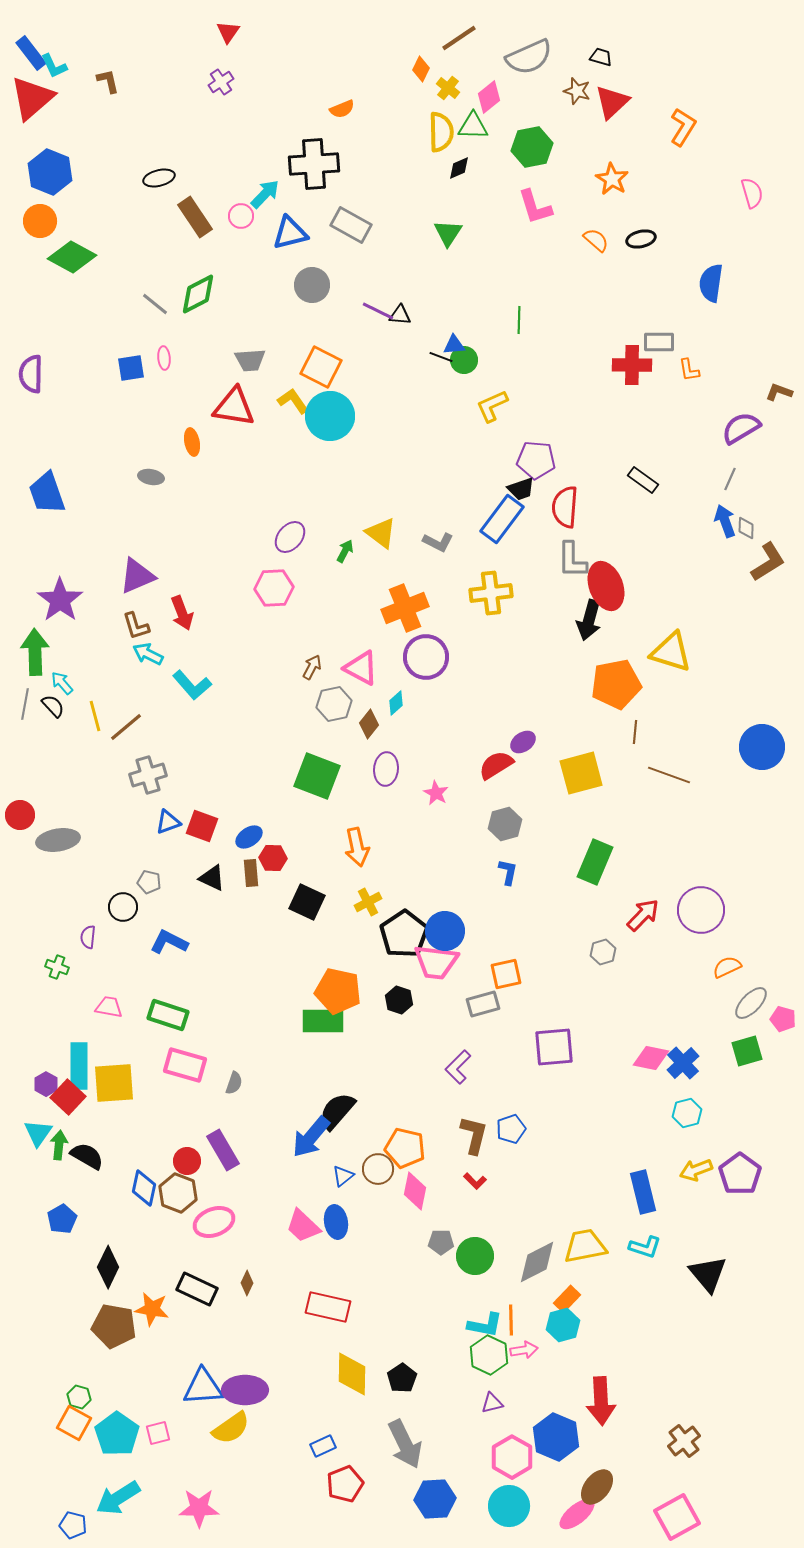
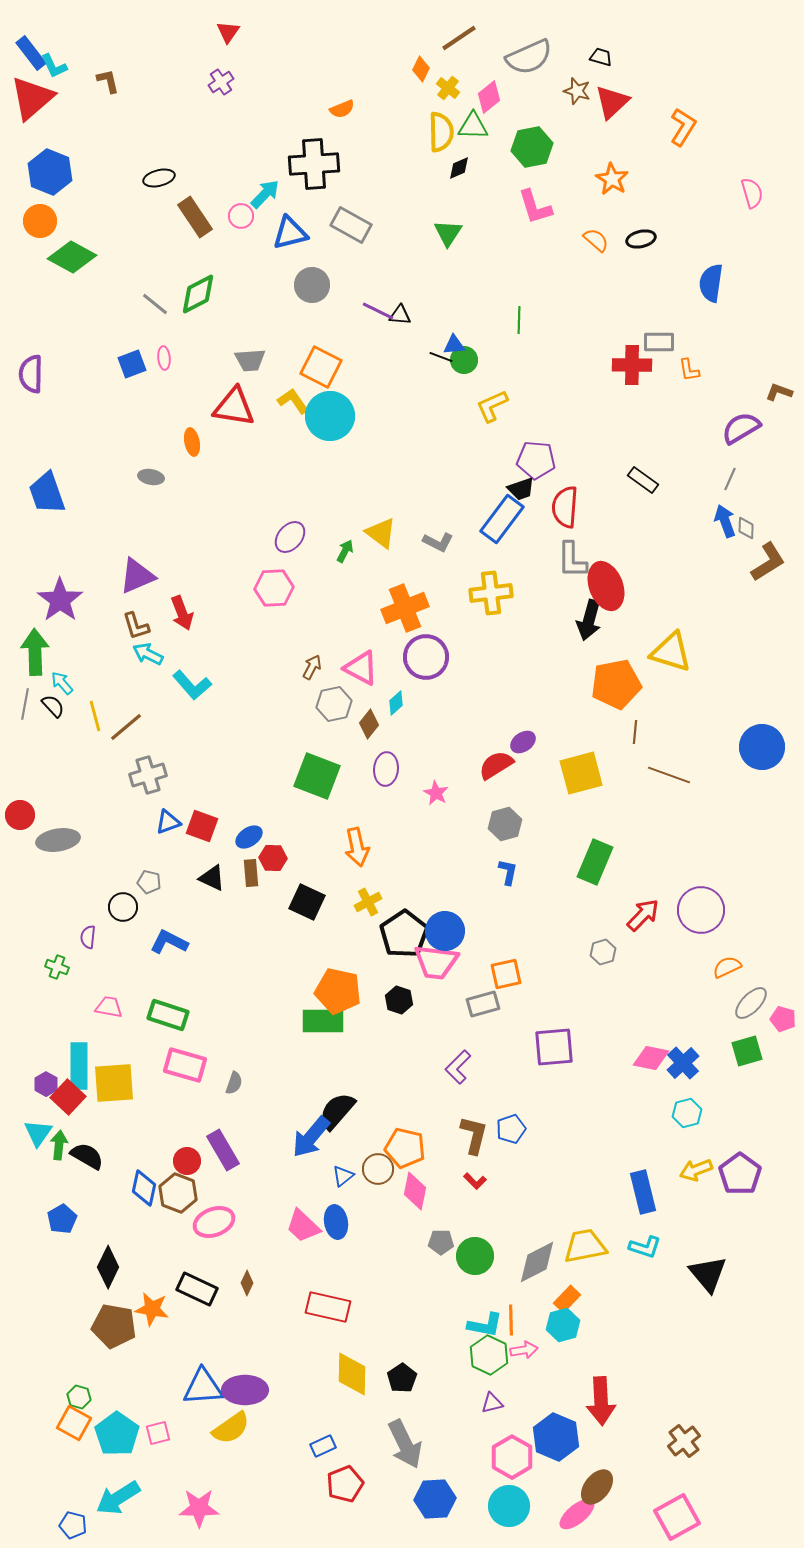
blue square at (131, 368): moved 1 px right, 4 px up; rotated 12 degrees counterclockwise
